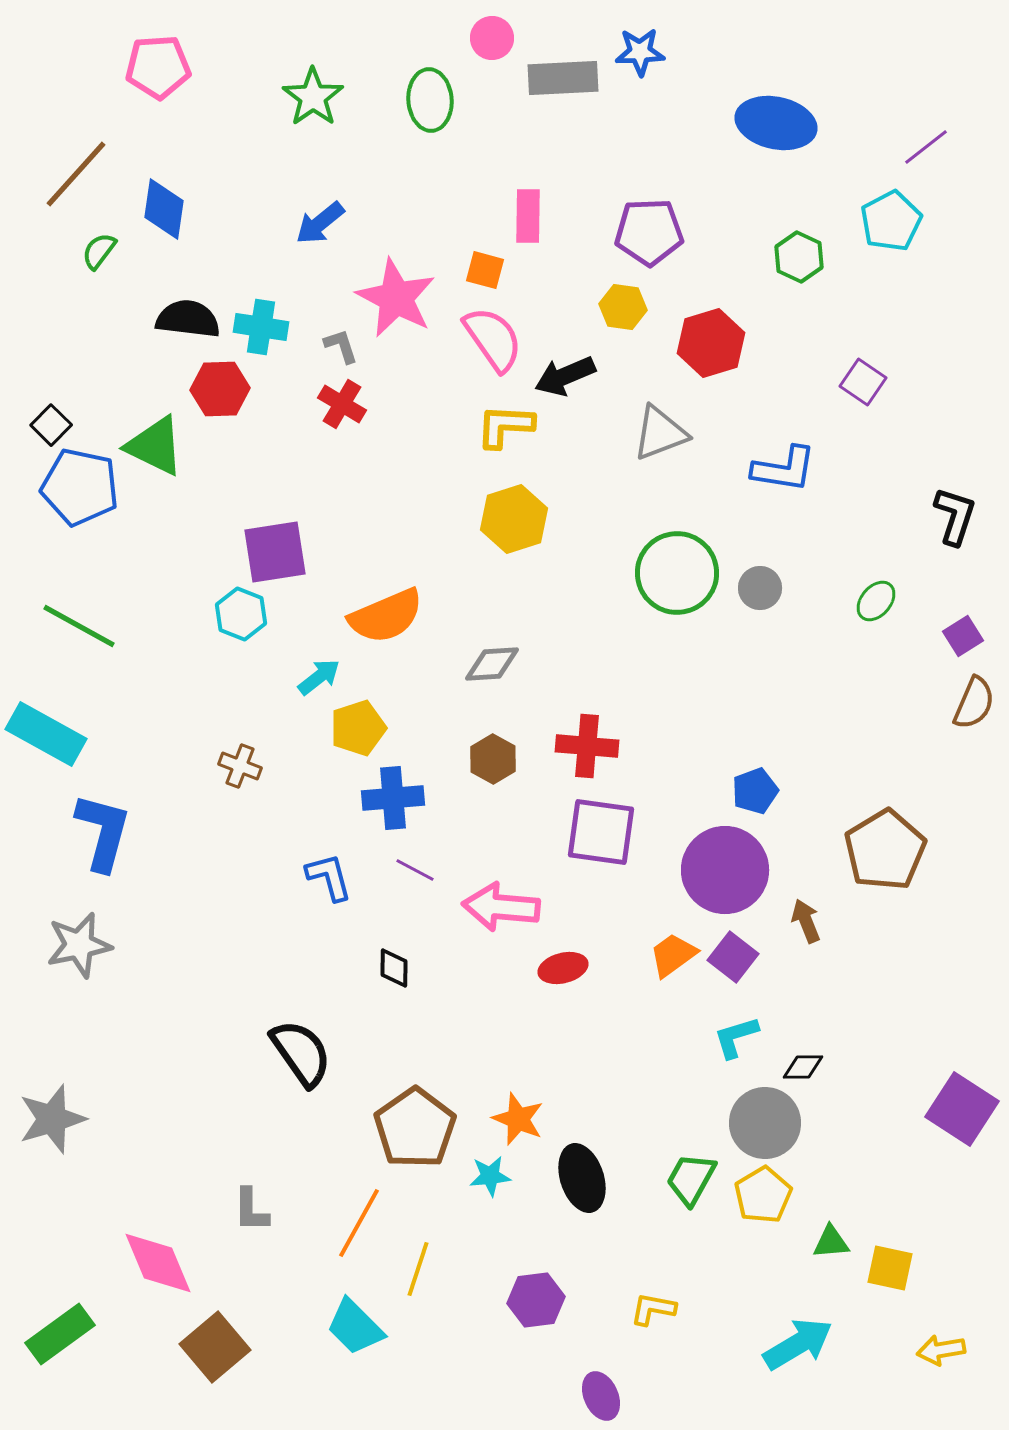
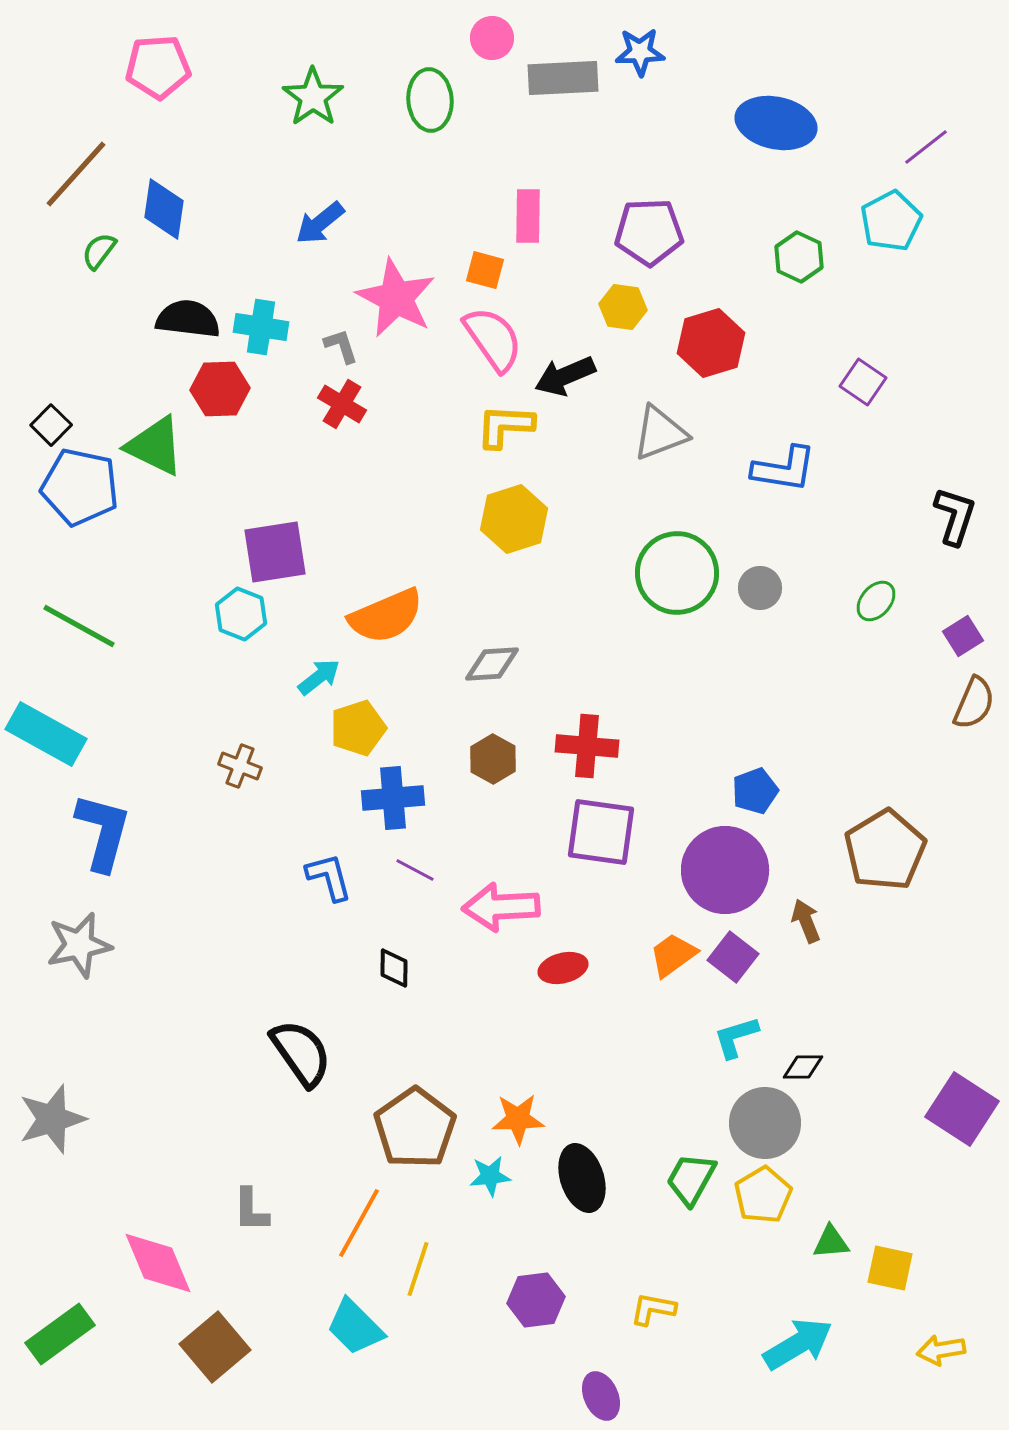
pink arrow at (501, 907): rotated 8 degrees counterclockwise
orange star at (518, 1119): rotated 24 degrees counterclockwise
